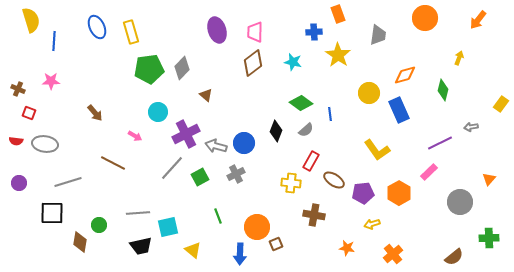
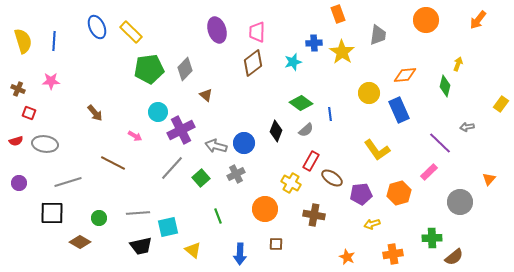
orange circle at (425, 18): moved 1 px right, 2 px down
yellow semicircle at (31, 20): moved 8 px left, 21 px down
yellow rectangle at (131, 32): rotated 30 degrees counterclockwise
pink trapezoid at (255, 32): moved 2 px right
blue cross at (314, 32): moved 11 px down
yellow star at (338, 55): moved 4 px right, 3 px up
yellow arrow at (459, 58): moved 1 px left, 6 px down
cyan star at (293, 62): rotated 30 degrees counterclockwise
gray diamond at (182, 68): moved 3 px right, 1 px down
orange diamond at (405, 75): rotated 10 degrees clockwise
green diamond at (443, 90): moved 2 px right, 4 px up
gray arrow at (471, 127): moved 4 px left
purple cross at (186, 134): moved 5 px left, 4 px up
red semicircle at (16, 141): rotated 24 degrees counterclockwise
purple line at (440, 143): rotated 70 degrees clockwise
green square at (200, 177): moved 1 px right, 1 px down; rotated 12 degrees counterclockwise
brown ellipse at (334, 180): moved 2 px left, 2 px up
yellow cross at (291, 183): rotated 24 degrees clockwise
purple pentagon at (363, 193): moved 2 px left, 1 px down
orange hexagon at (399, 193): rotated 15 degrees clockwise
green circle at (99, 225): moved 7 px up
orange circle at (257, 227): moved 8 px right, 18 px up
green cross at (489, 238): moved 57 px left
brown diamond at (80, 242): rotated 70 degrees counterclockwise
brown square at (276, 244): rotated 24 degrees clockwise
orange star at (347, 248): moved 9 px down; rotated 14 degrees clockwise
orange cross at (393, 254): rotated 30 degrees clockwise
